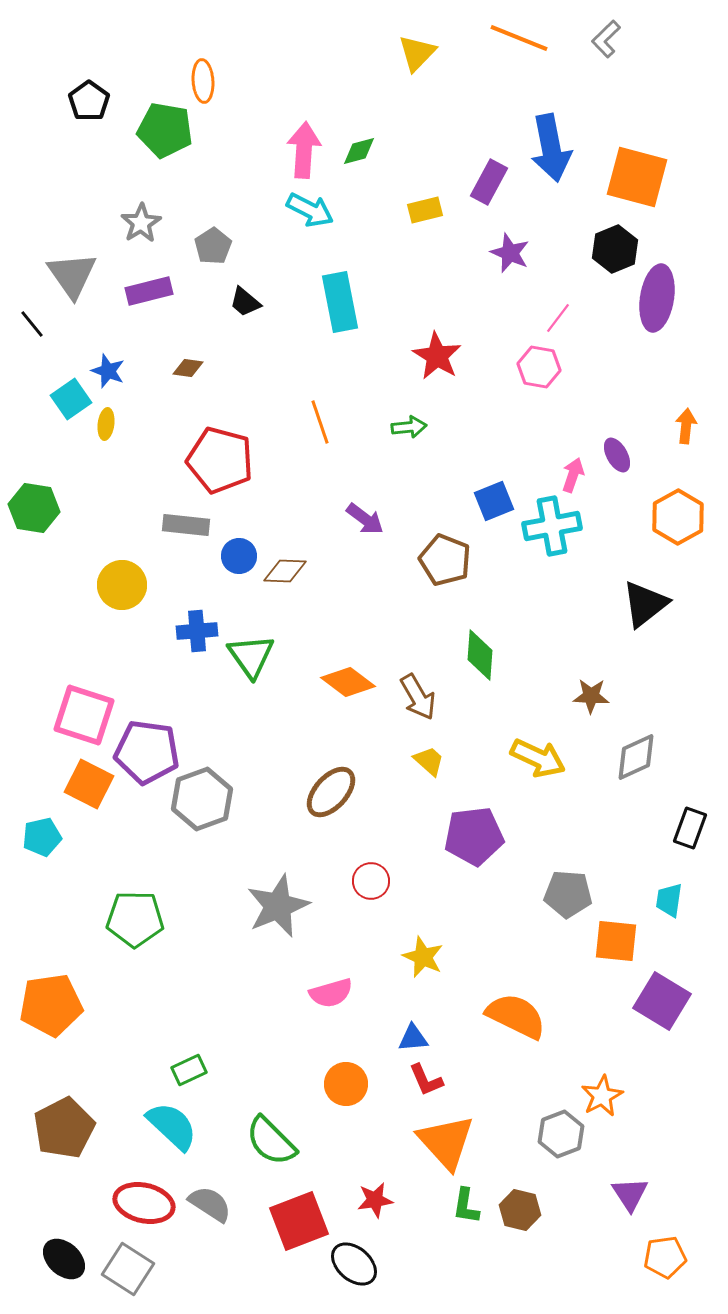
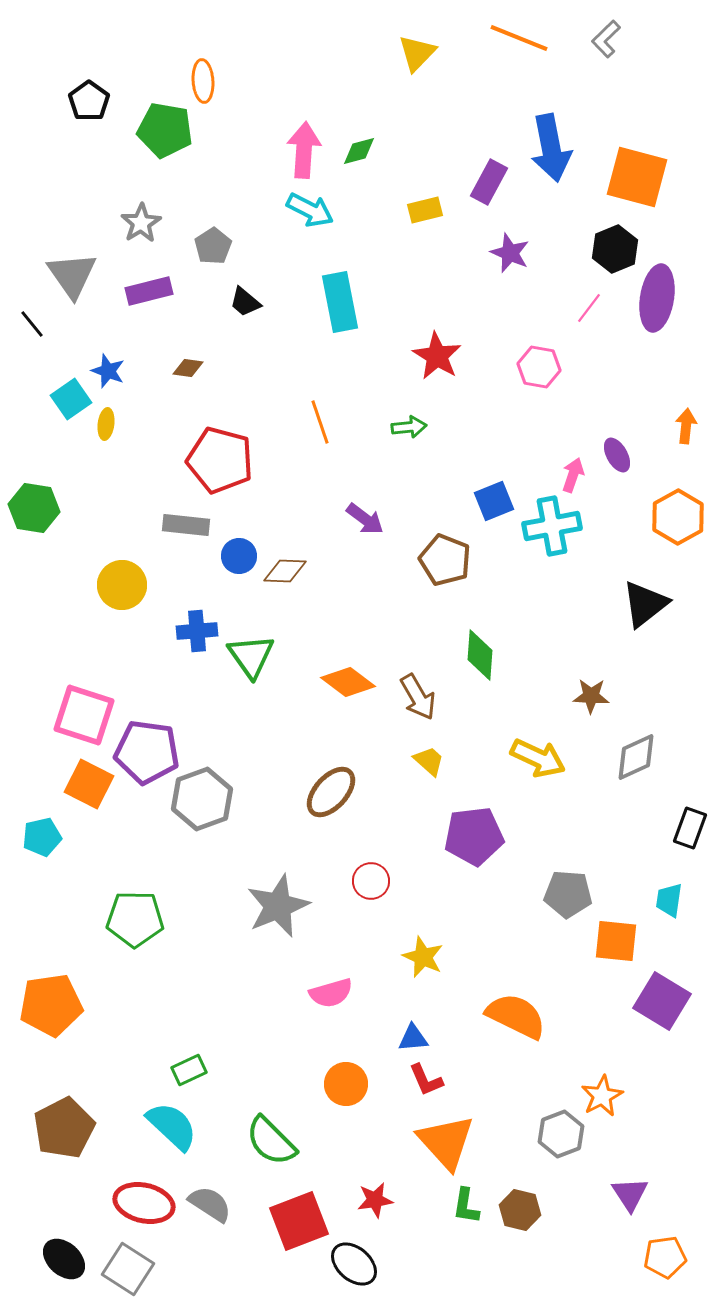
pink line at (558, 318): moved 31 px right, 10 px up
